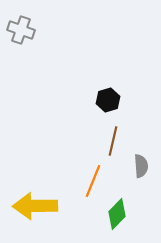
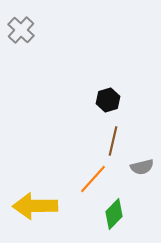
gray cross: rotated 24 degrees clockwise
gray semicircle: moved 1 px right, 1 px down; rotated 80 degrees clockwise
orange line: moved 2 px up; rotated 20 degrees clockwise
green diamond: moved 3 px left
